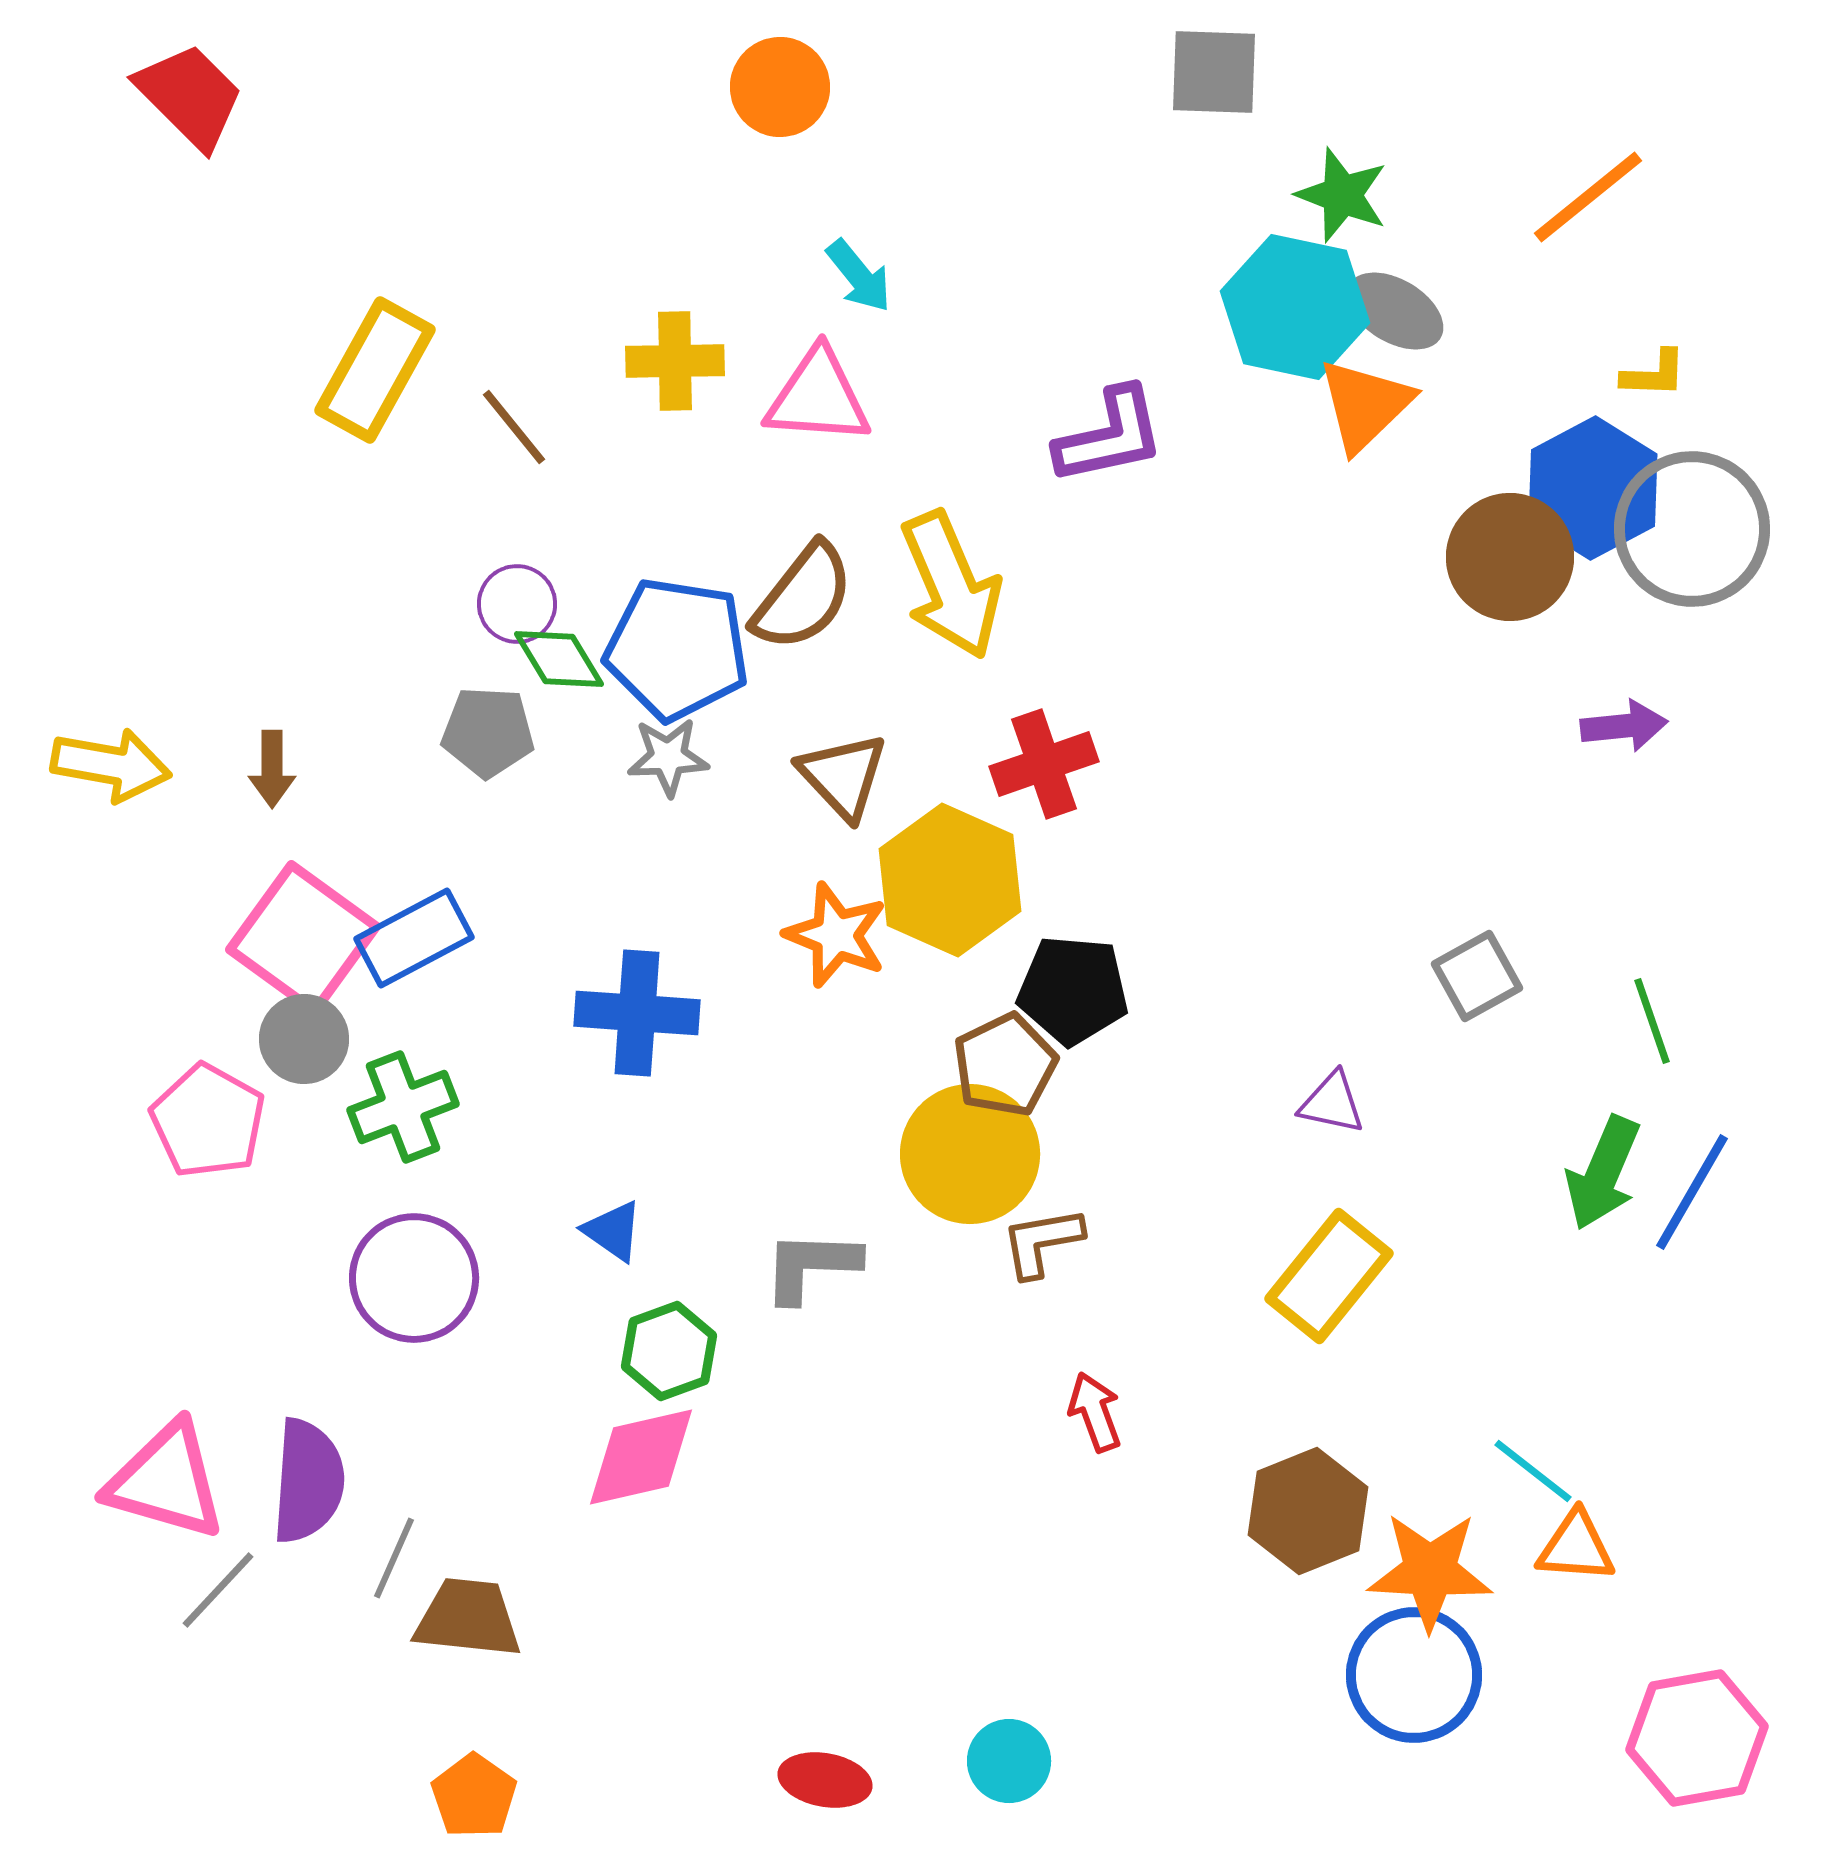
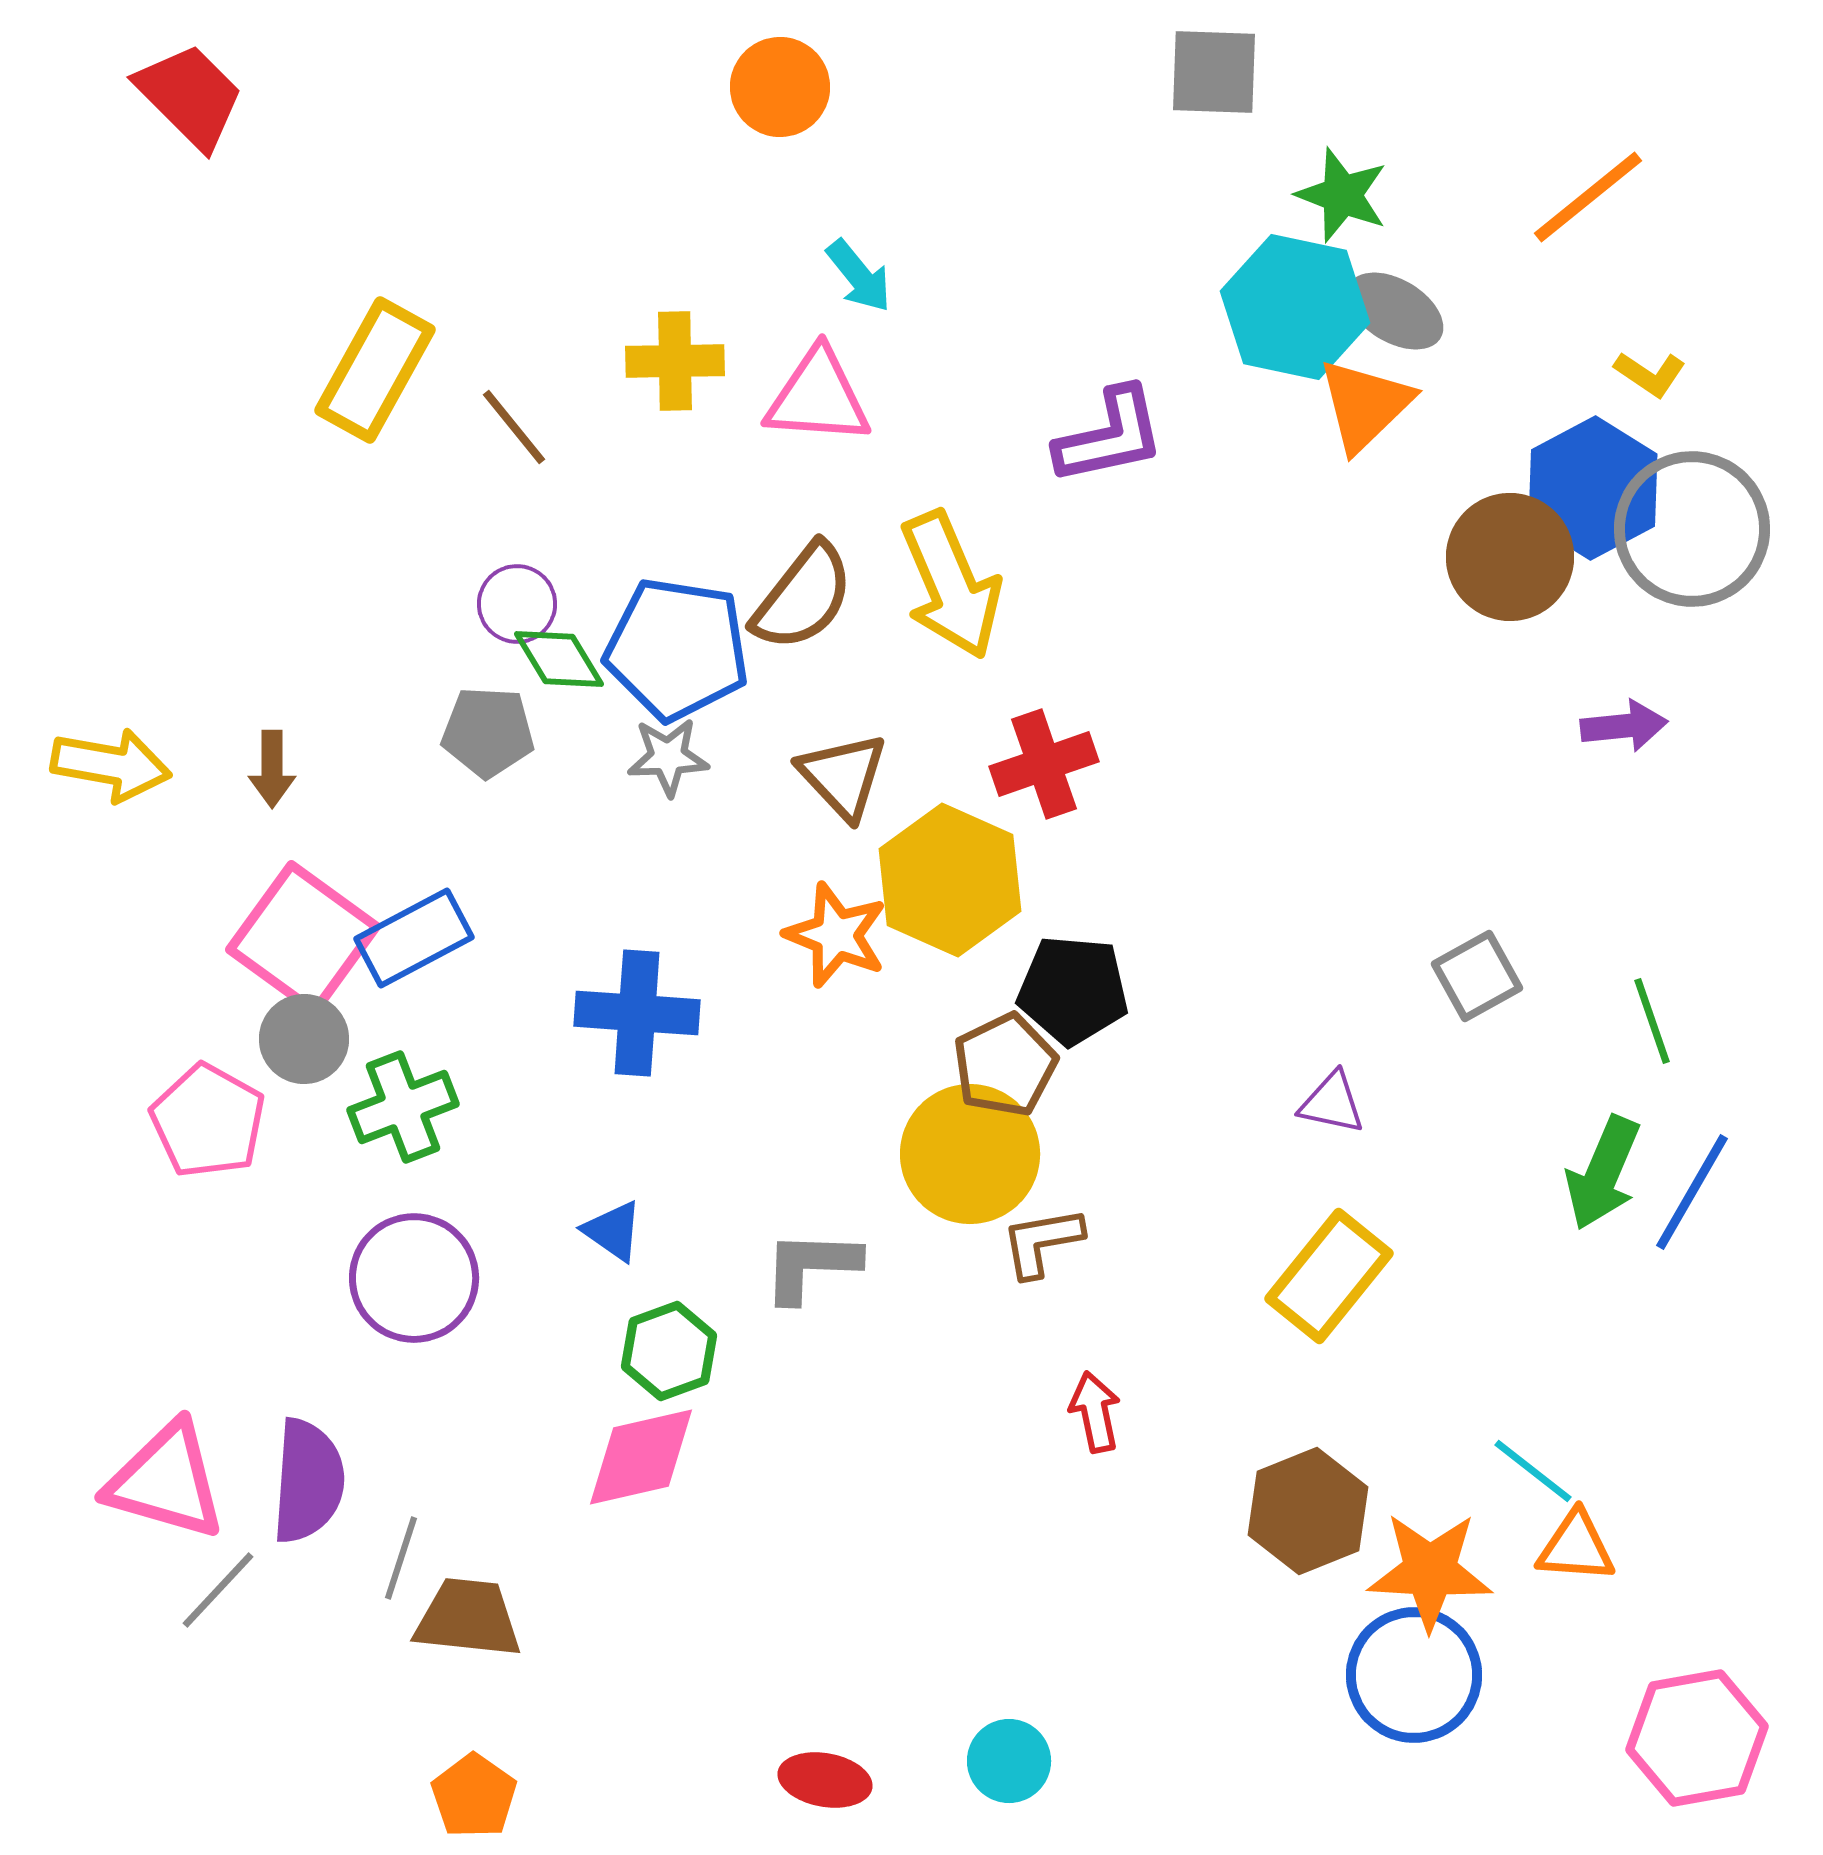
yellow L-shape at (1654, 374): moved 4 px left; rotated 32 degrees clockwise
red arrow at (1095, 1412): rotated 8 degrees clockwise
gray line at (394, 1558): moved 7 px right; rotated 6 degrees counterclockwise
